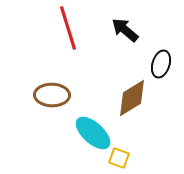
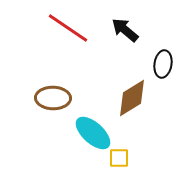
red line: rotated 39 degrees counterclockwise
black ellipse: moved 2 px right; rotated 8 degrees counterclockwise
brown ellipse: moved 1 px right, 3 px down
yellow square: rotated 20 degrees counterclockwise
